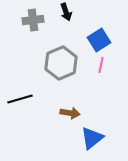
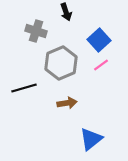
gray cross: moved 3 px right, 11 px down; rotated 25 degrees clockwise
blue square: rotated 10 degrees counterclockwise
pink line: rotated 42 degrees clockwise
black line: moved 4 px right, 11 px up
brown arrow: moved 3 px left, 10 px up; rotated 18 degrees counterclockwise
blue triangle: moved 1 px left, 1 px down
